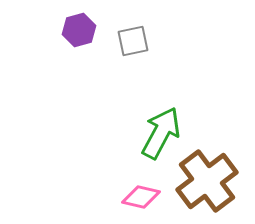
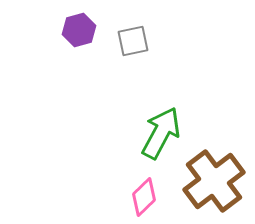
brown cross: moved 7 px right
pink diamond: moved 3 px right; rotated 57 degrees counterclockwise
